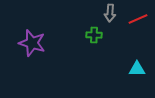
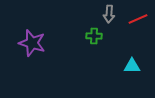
gray arrow: moved 1 px left, 1 px down
green cross: moved 1 px down
cyan triangle: moved 5 px left, 3 px up
